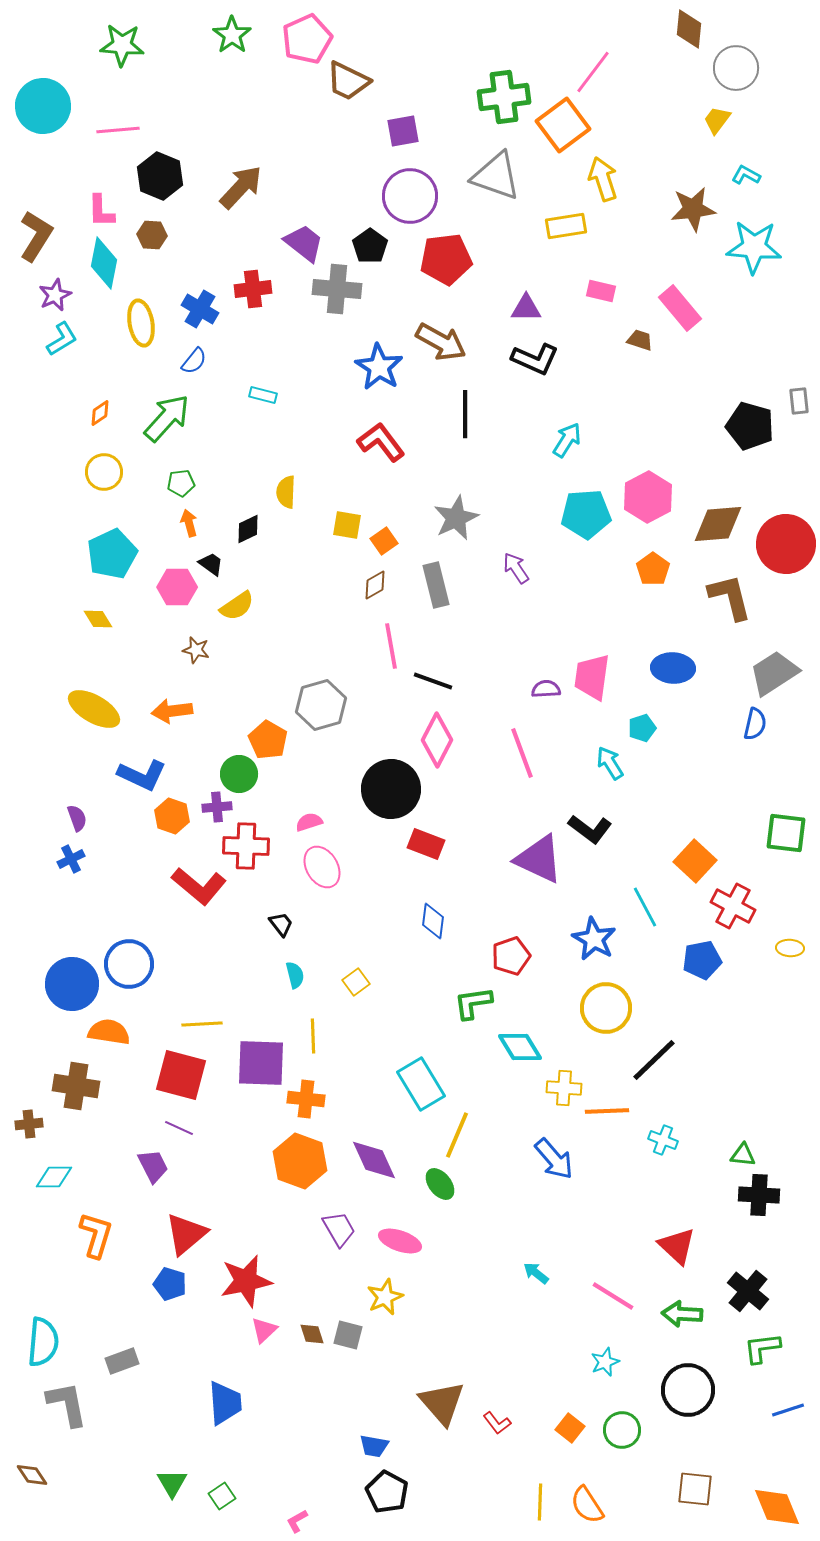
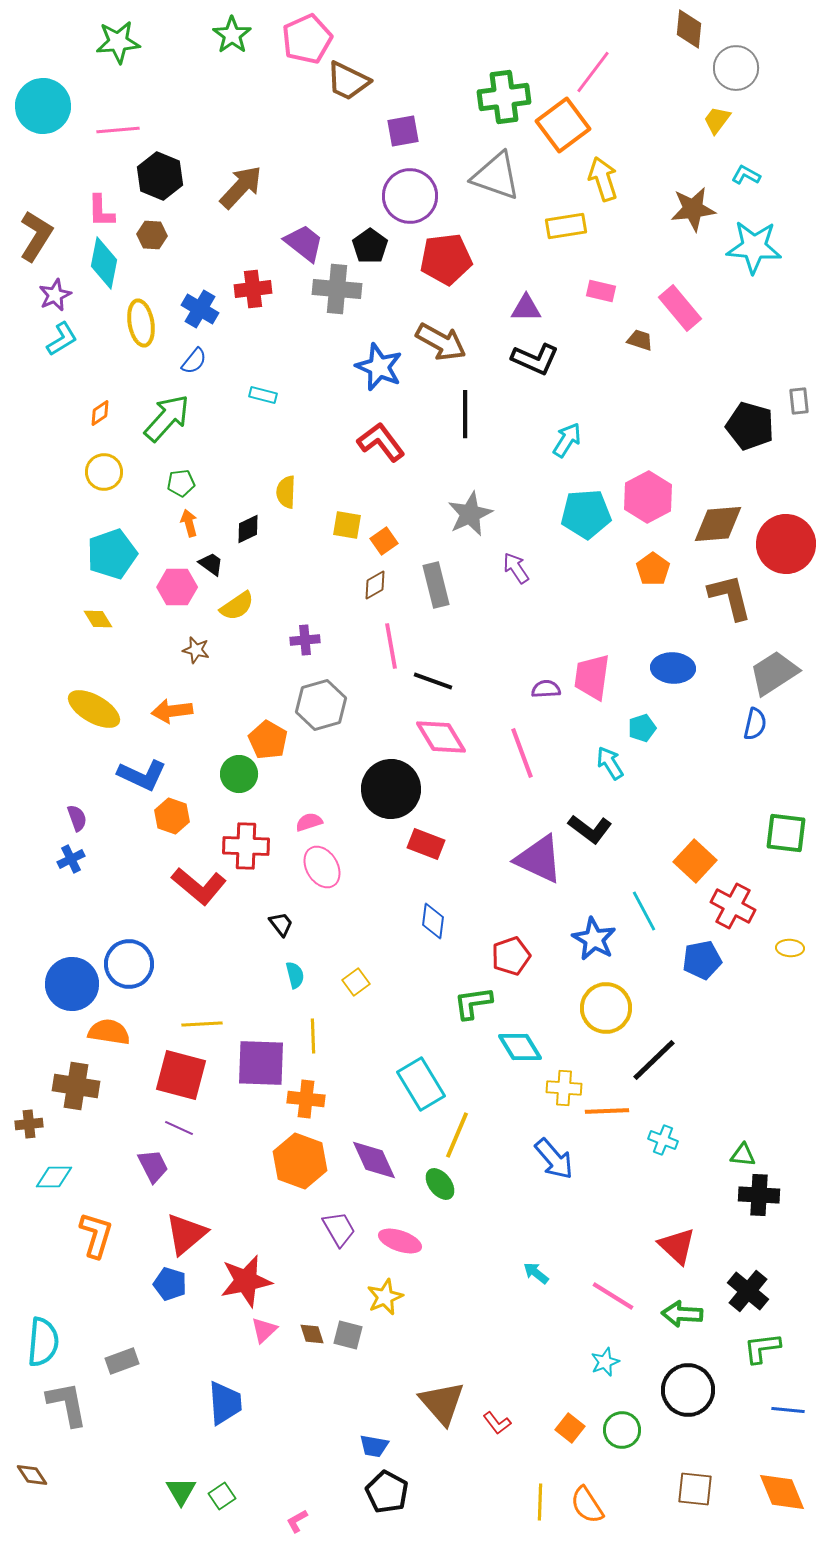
green star at (122, 45): moved 4 px left, 3 px up; rotated 9 degrees counterclockwise
blue star at (379, 367): rotated 9 degrees counterclockwise
gray star at (456, 518): moved 14 px right, 4 px up
cyan pentagon at (112, 554): rotated 6 degrees clockwise
pink diamond at (437, 740): moved 4 px right, 3 px up; rotated 58 degrees counterclockwise
purple cross at (217, 807): moved 88 px right, 167 px up
cyan line at (645, 907): moved 1 px left, 4 px down
blue line at (788, 1410): rotated 24 degrees clockwise
green triangle at (172, 1483): moved 9 px right, 8 px down
orange diamond at (777, 1507): moved 5 px right, 15 px up
